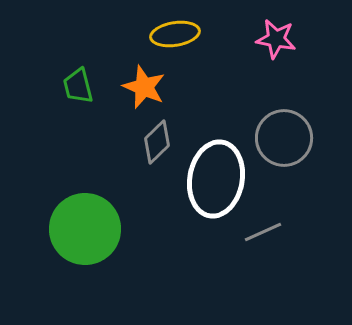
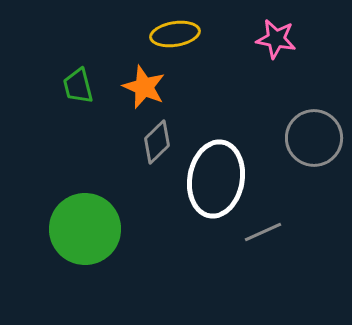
gray circle: moved 30 px right
